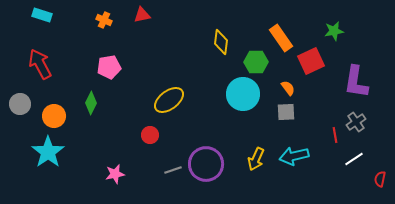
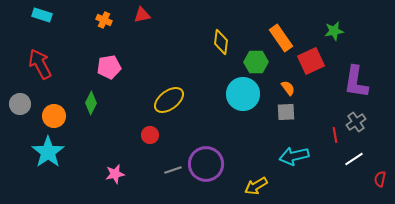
yellow arrow: moved 27 px down; rotated 35 degrees clockwise
